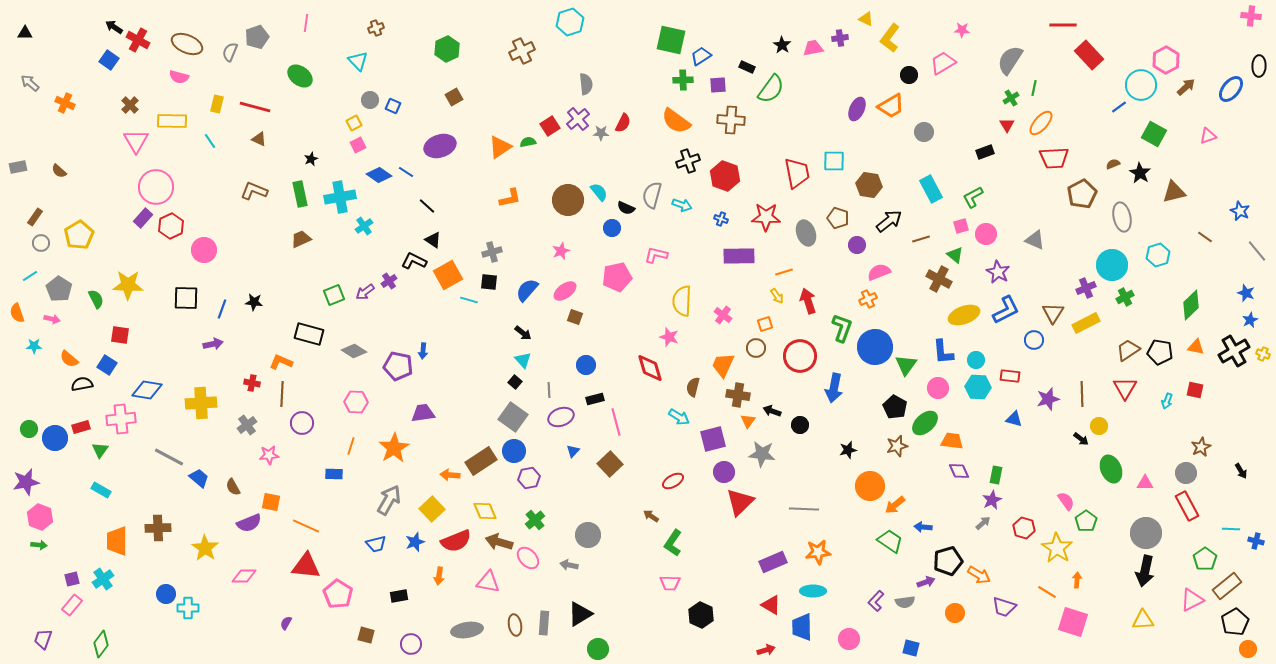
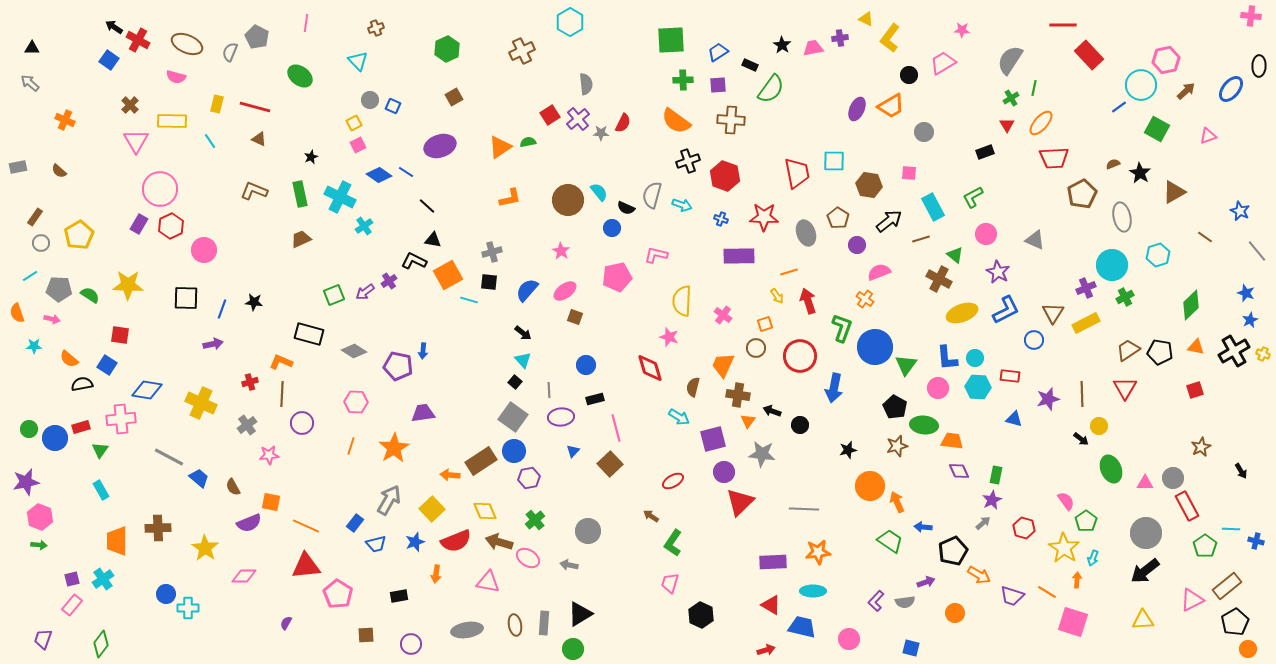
cyan hexagon at (570, 22): rotated 12 degrees counterclockwise
black triangle at (25, 33): moved 7 px right, 15 px down
gray pentagon at (257, 37): rotated 25 degrees counterclockwise
green square at (671, 40): rotated 16 degrees counterclockwise
blue trapezoid at (701, 56): moved 17 px right, 4 px up
pink hexagon at (1166, 60): rotated 16 degrees clockwise
black rectangle at (747, 67): moved 3 px right, 2 px up
pink semicircle at (179, 77): moved 3 px left
brown arrow at (1186, 87): moved 4 px down
orange cross at (65, 103): moved 17 px down
red square at (550, 126): moved 11 px up
green square at (1154, 134): moved 3 px right, 5 px up
black star at (311, 159): moved 2 px up
pink circle at (156, 187): moved 4 px right, 2 px down
cyan rectangle at (931, 189): moved 2 px right, 18 px down
brown triangle at (1174, 192): rotated 15 degrees counterclockwise
cyan cross at (340, 197): rotated 36 degrees clockwise
red star at (766, 217): moved 2 px left
purple rectangle at (143, 218): moved 4 px left, 6 px down; rotated 12 degrees counterclockwise
brown pentagon at (838, 218): rotated 15 degrees clockwise
pink square at (961, 226): moved 52 px left, 53 px up; rotated 21 degrees clockwise
black triangle at (433, 240): rotated 24 degrees counterclockwise
pink star at (561, 251): rotated 18 degrees counterclockwise
orange line at (784, 272): moved 5 px right
gray pentagon at (59, 289): rotated 30 degrees counterclockwise
green semicircle at (96, 299): moved 6 px left, 4 px up; rotated 30 degrees counterclockwise
orange cross at (868, 299): moved 3 px left; rotated 30 degrees counterclockwise
yellow ellipse at (964, 315): moved 2 px left, 2 px up
blue L-shape at (943, 352): moved 4 px right, 6 px down
cyan circle at (976, 360): moved 1 px left, 2 px up
red cross at (252, 383): moved 2 px left, 1 px up; rotated 28 degrees counterclockwise
red square at (1195, 390): rotated 30 degrees counterclockwise
cyan arrow at (1167, 401): moved 74 px left, 157 px down
yellow cross at (201, 403): rotated 28 degrees clockwise
purple ellipse at (561, 417): rotated 15 degrees clockwise
pink line at (616, 422): moved 6 px down
green ellipse at (925, 423): moved 1 px left, 2 px down; rotated 48 degrees clockwise
gray circle at (1186, 473): moved 13 px left, 5 px down
blue rectangle at (334, 474): moved 21 px right, 49 px down; rotated 54 degrees counterclockwise
cyan rectangle at (101, 490): rotated 30 degrees clockwise
orange arrow at (895, 505): moved 2 px right, 3 px up; rotated 105 degrees clockwise
gray circle at (588, 535): moved 4 px up
yellow star at (1057, 548): moved 7 px right
pink ellipse at (528, 558): rotated 15 degrees counterclockwise
green pentagon at (1205, 559): moved 13 px up
black pentagon at (948, 561): moved 5 px right, 10 px up; rotated 8 degrees counterclockwise
purple rectangle at (773, 562): rotated 20 degrees clockwise
red triangle at (306, 566): rotated 12 degrees counterclockwise
black arrow at (1145, 571): rotated 40 degrees clockwise
orange arrow at (439, 576): moved 3 px left, 2 px up
pink trapezoid at (670, 583): rotated 105 degrees clockwise
purple trapezoid at (1004, 607): moved 8 px right, 11 px up
blue trapezoid at (802, 627): rotated 104 degrees clockwise
brown square at (366, 635): rotated 18 degrees counterclockwise
green circle at (598, 649): moved 25 px left
